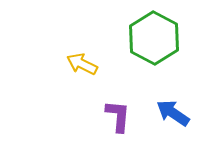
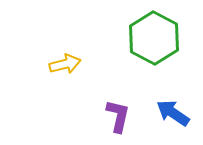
yellow arrow: moved 17 px left; rotated 140 degrees clockwise
purple L-shape: rotated 8 degrees clockwise
